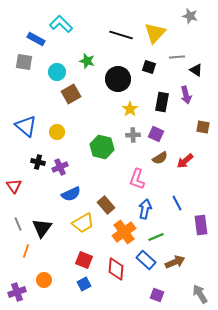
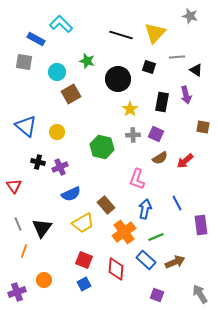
orange line at (26, 251): moved 2 px left
